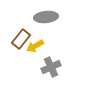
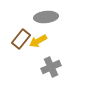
yellow arrow: moved 3 px right, 5 px up
